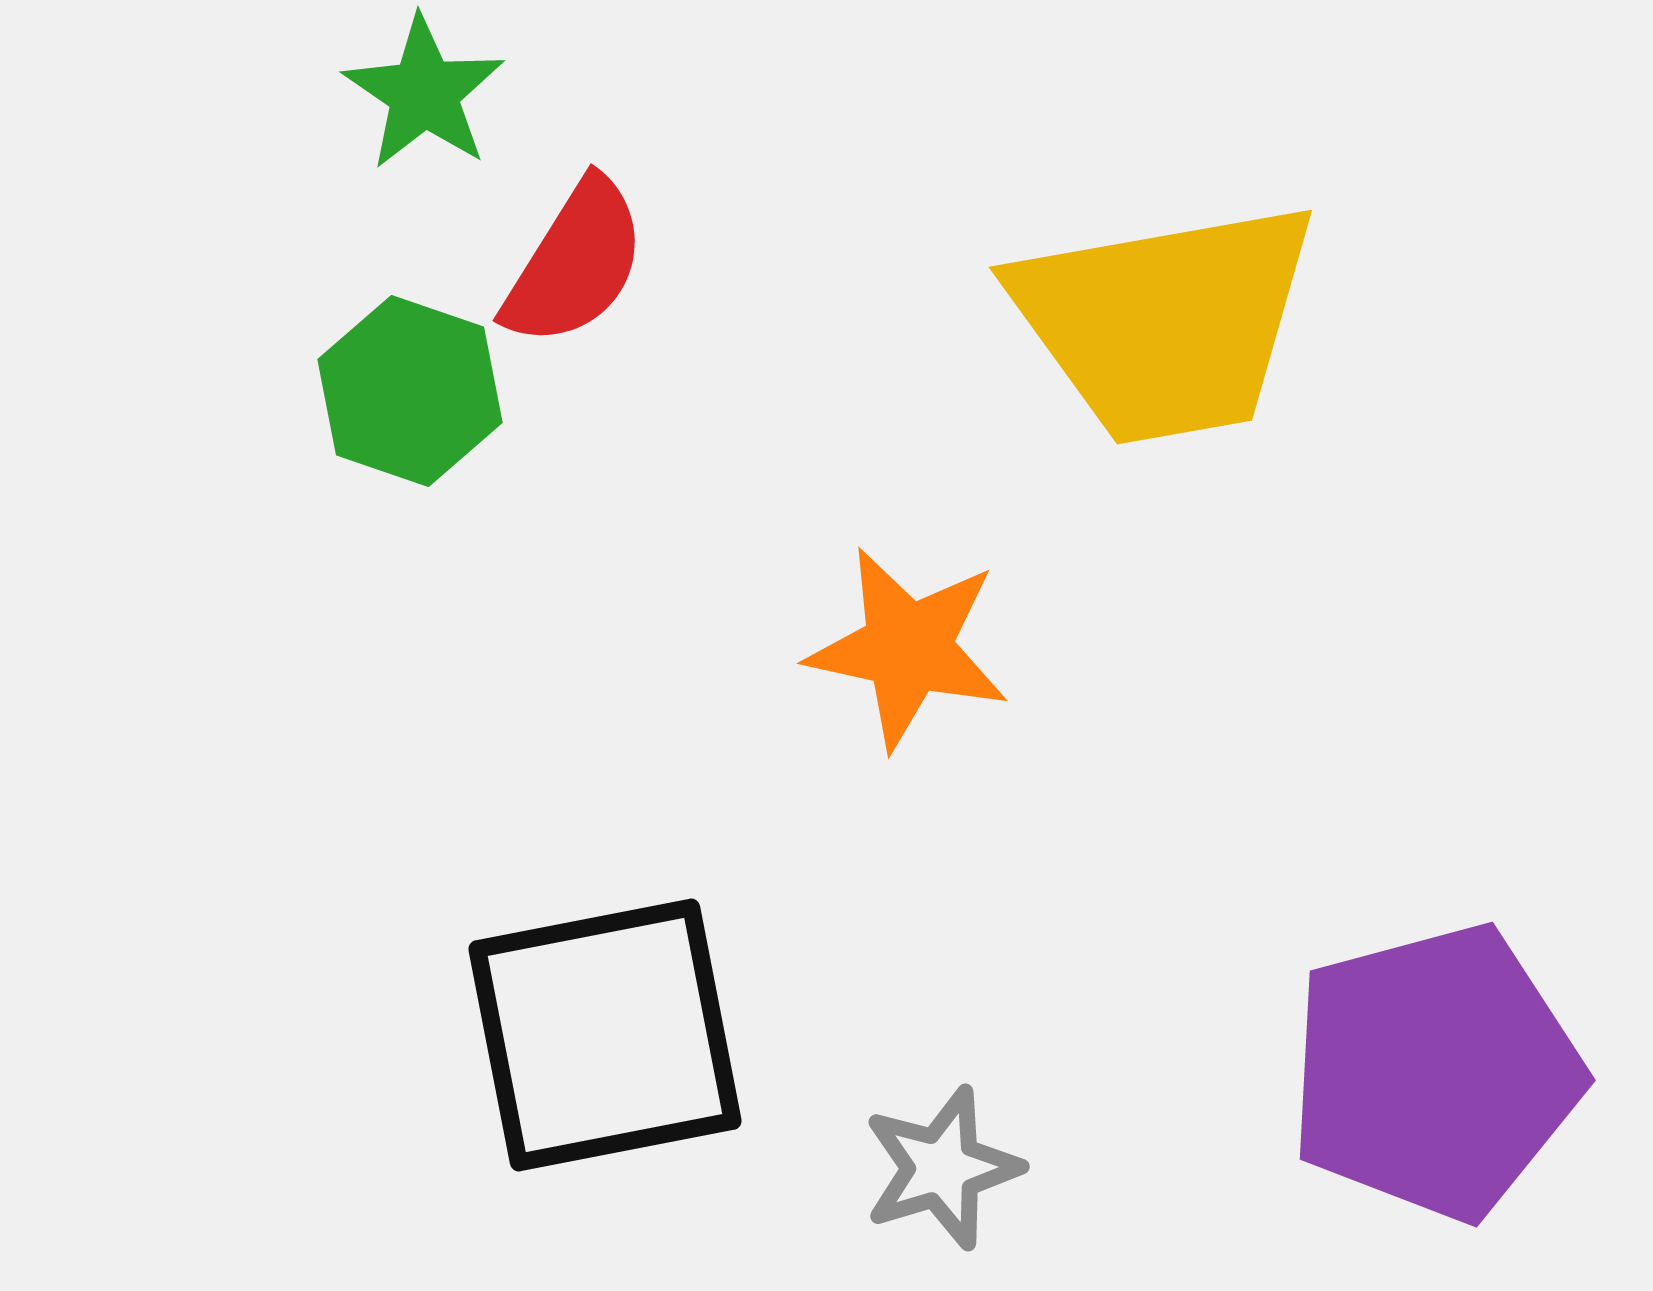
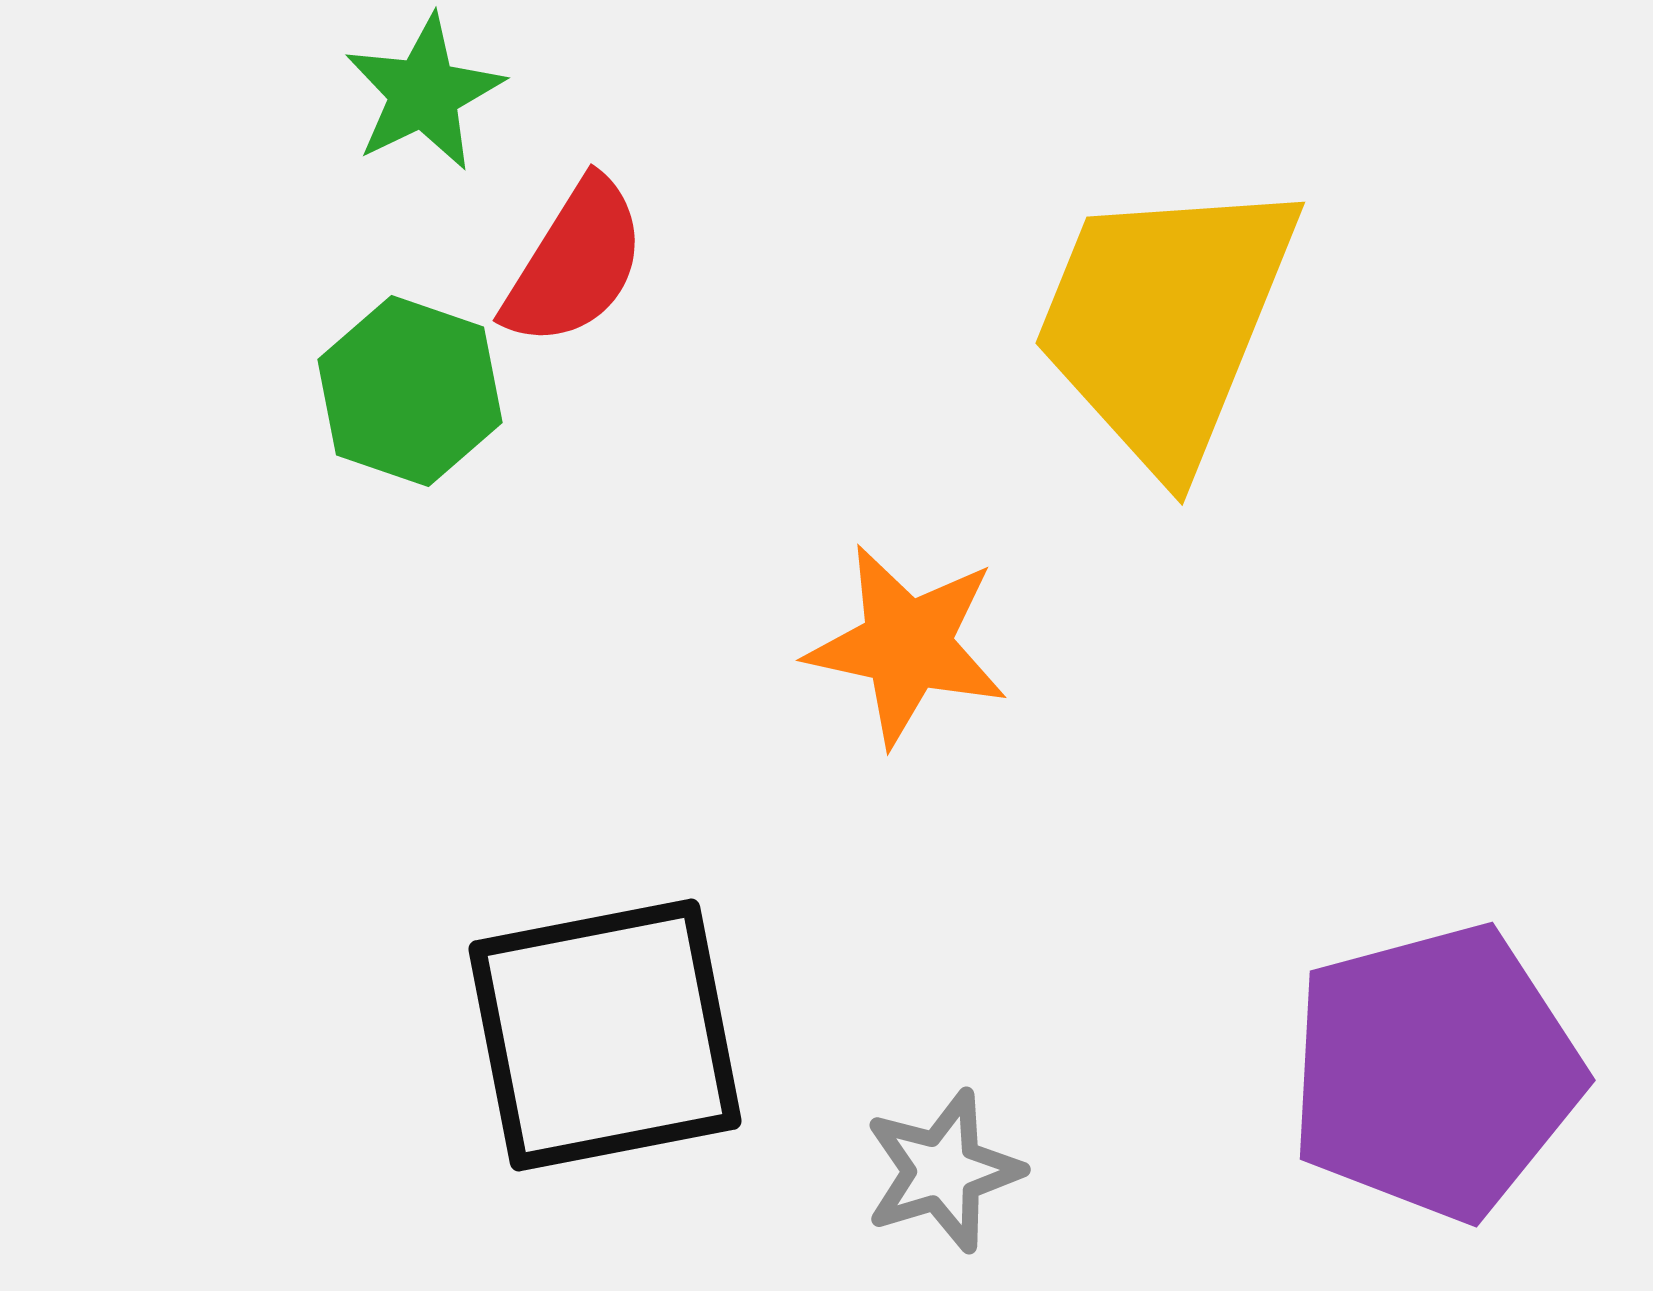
green star: rotated 12 degrees clockwise
yellow trapezoid: rotated 122 degrees clockwise
orange star: moved 1 px left, 3 px up
gray star: moved 1 px right, 3 px down
